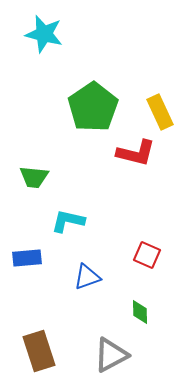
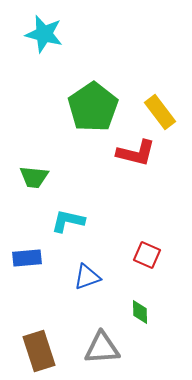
yellow rectangle: rotated 12 degrees counterclockwise
gray triangle: moved 9 px left, 7 px up; rotated 24 degrees clockwise
